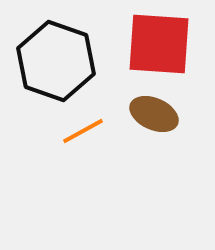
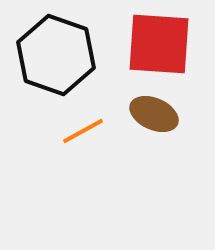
black hexagon: moved 6 px up
